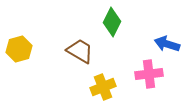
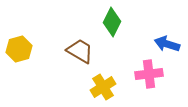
yellow cross: rotated 10 degrees counterclockwise
